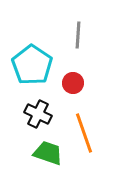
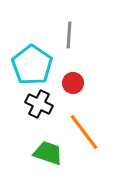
gray line: moved 9 px left
black cross: moved 1 px right, 10 px up
orange line: moved 1 px up; rotated 18 degrees counterclockwise
